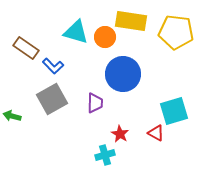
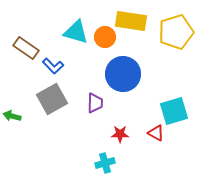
yellow pentagon: rotated 24 degrees counterclockwise
red star: rotated 30 degrees counterclockwise
cyan cross: moved 8 px down
